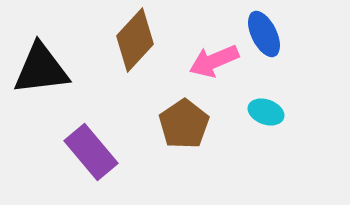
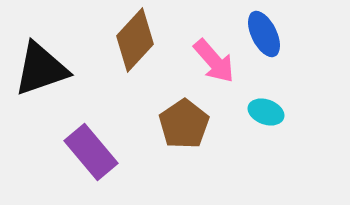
pink arrow: rotated 108 degrees counterclockwise
black triangle: rotated 12 degrees counterclockwise
